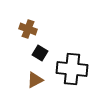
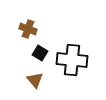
black cross: moved 9 px up
brown triangle: rotated 42 degrees counterclockwise
